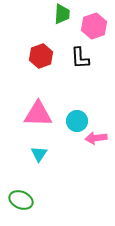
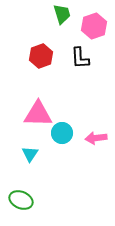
green trapezoid: rotated 20 degrees counterclockwise
cyan circle: moved 15 px left, 12 px down
cyan triangle: moved 9 px left
